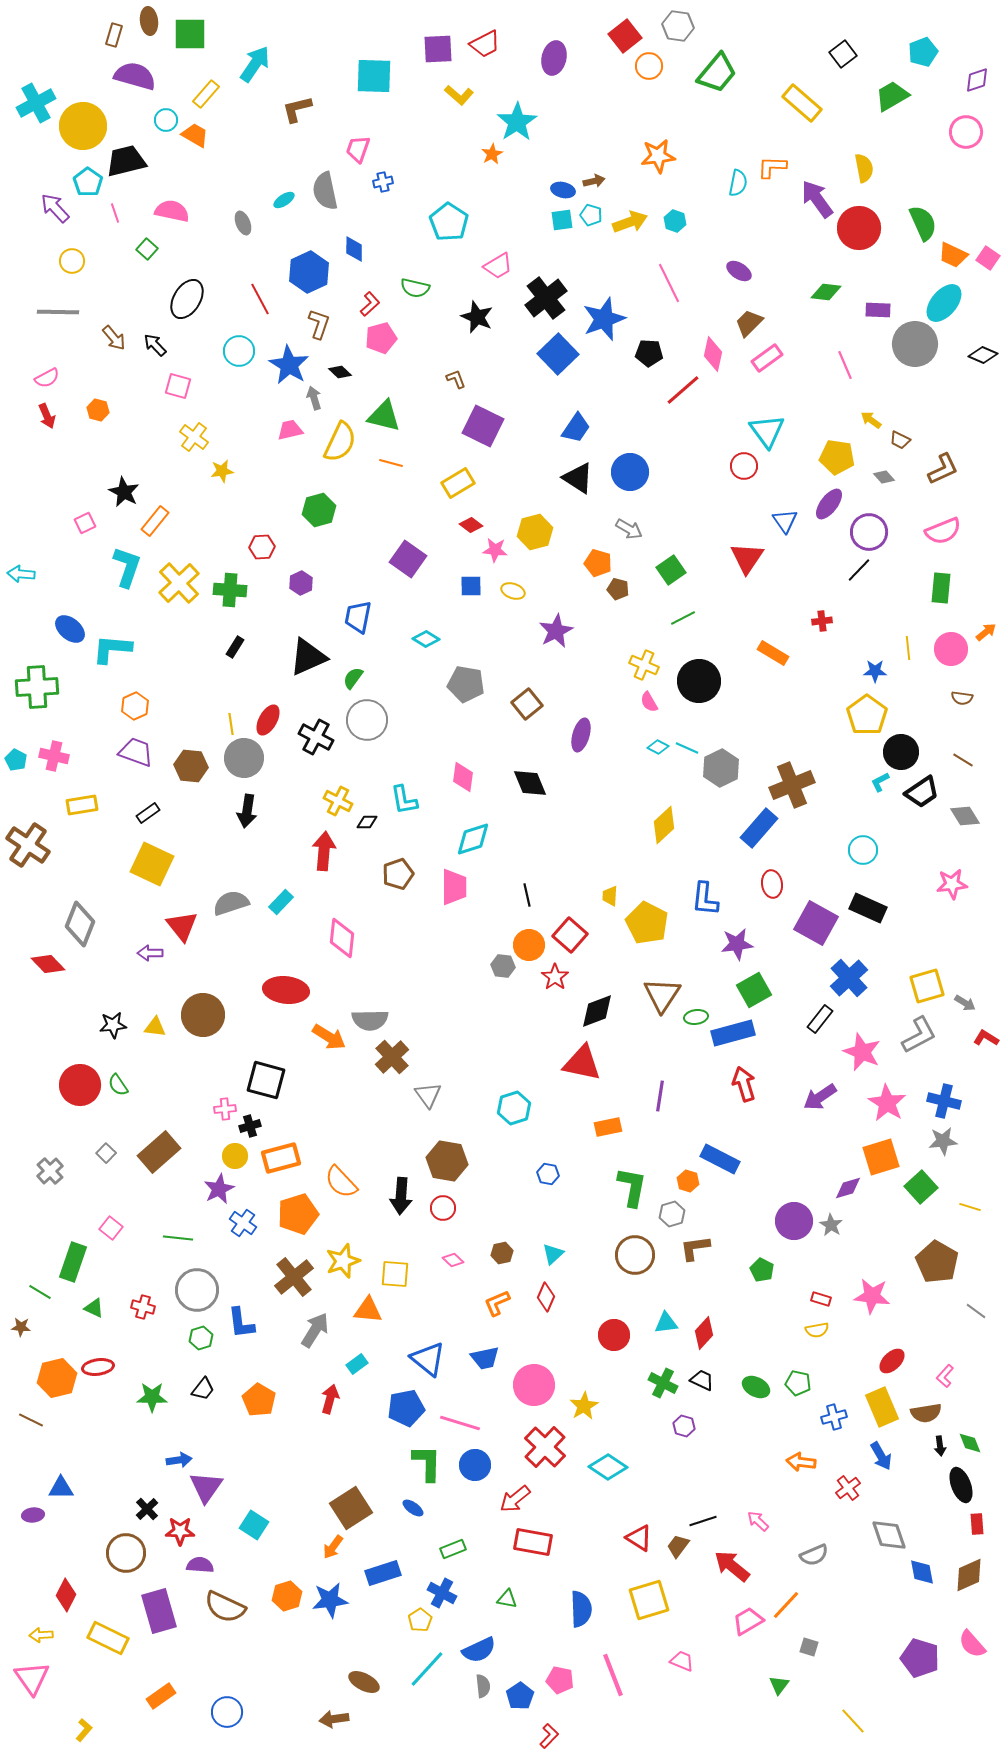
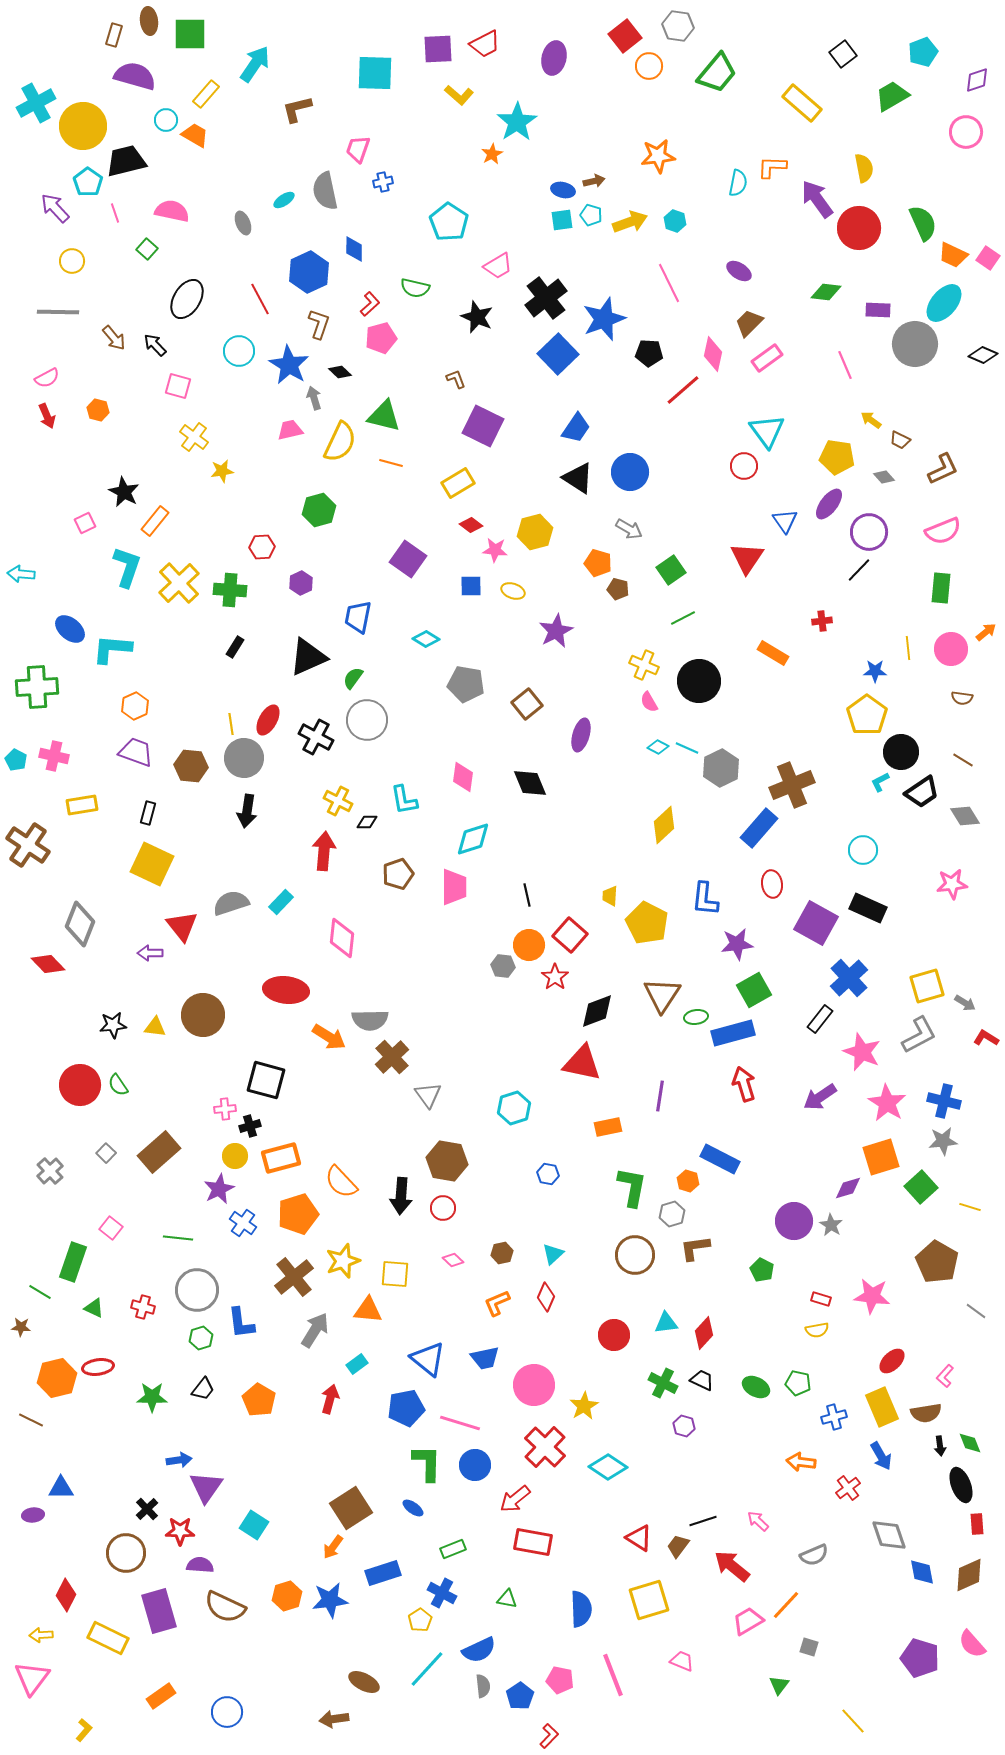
cyan square at (374, 76): moved 1 px right, 3 px up
black rectangle at (148, 813): rotated 40 degrees counterclockwise
pink triangle at (32, 1678): rotated 12 degrees clockwise
